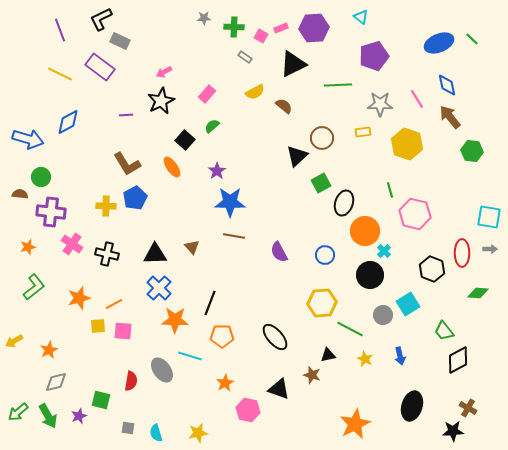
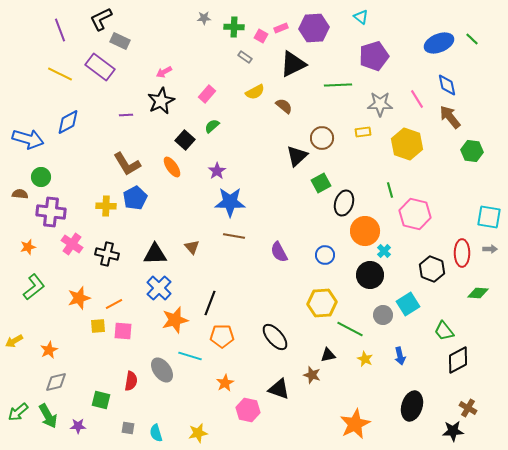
orange star at (175, 320): rotated 16 degrees counterclockwise
purple star at (79, 416): moved 1 px left, 10 px down; rotated 21 degrees clockwise
